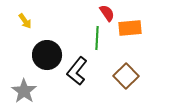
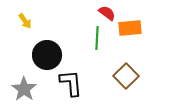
red semicircle: rotated 18 degrees counterclockwise
black L-shape: moved 6 px left, 12 px down; rotated 136 degrees clockwise
gray star: moved 2 px up
